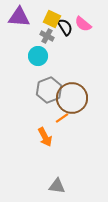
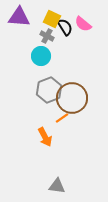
cyan circle: moved 3 px right
